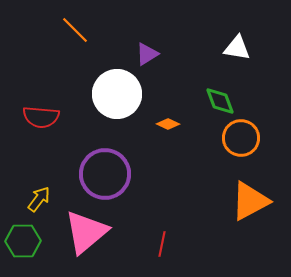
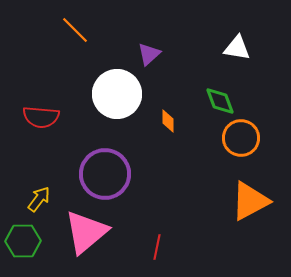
purple triangle: moved 2 px right; rotated 10 degrees counterclockwise
orange diamond: moved 3 px up; rotated 65 degrees clockwise
red line: moved 5 px left, 3 px down
